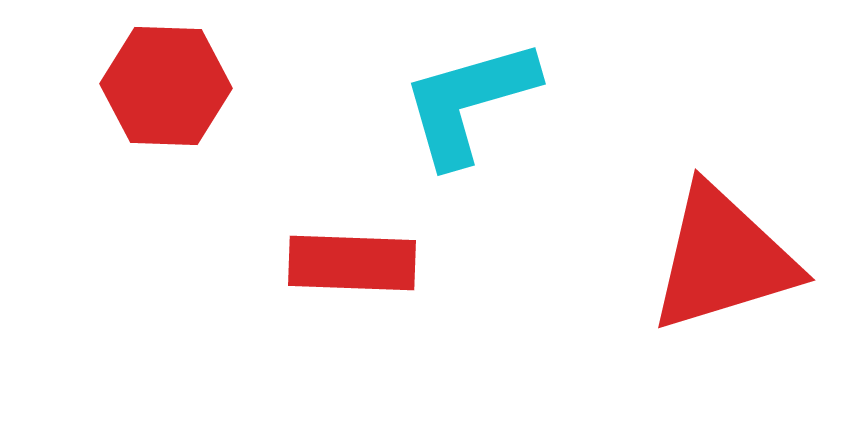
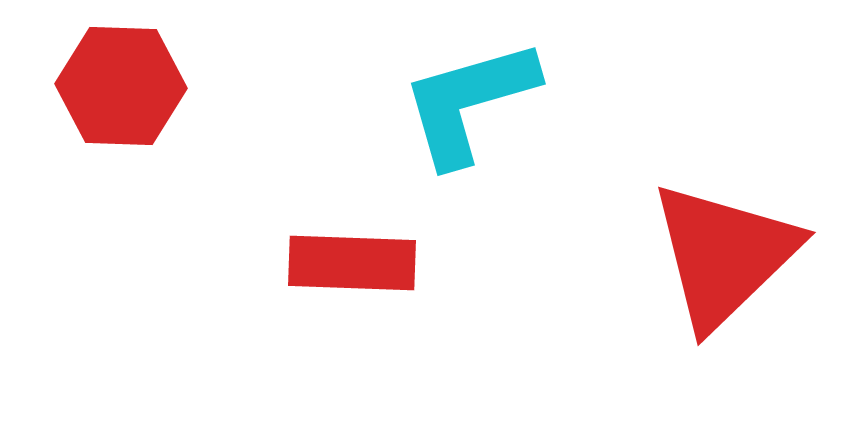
red hexagon: moved 45 px left
red triangle: moved 1 px right, 4 px up; rotated 27 degrees counterclockwise
